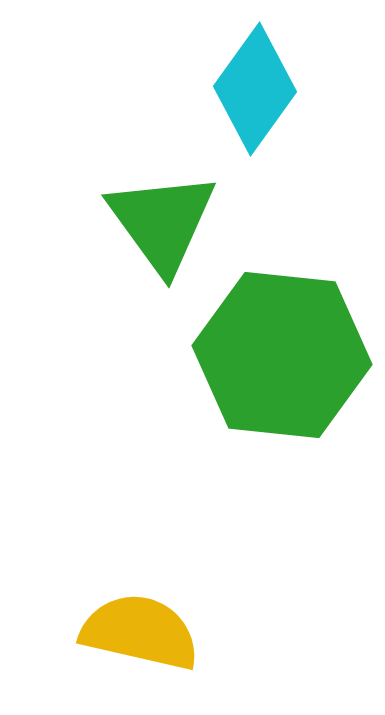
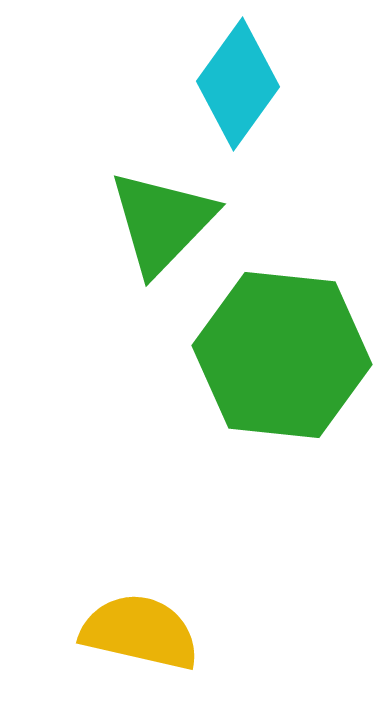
cyan diamond: moved 17 px left, 5 px up
green triangle: rotated 20 degrees clockwise
